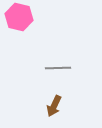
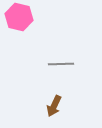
gray line: moved 3 px right, 4 px up
